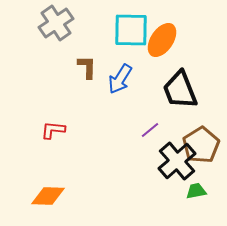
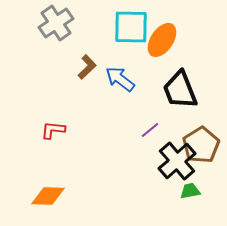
cyan square: moved 3 px up
brown L-shape: rotated 45 degrees clockwise
blue arrow: rotated 96 degrees clockwise
green trapezoid: moved 6 px left
